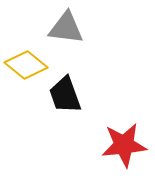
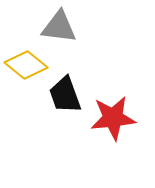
gray triangle: moved 7 px left, 1 px up
red star: moved 11 px left, 27 px up
